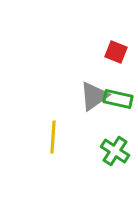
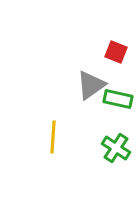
gray triangle: moved 3 px left, 11 px up
green cross: moved 1 px right, 3 px up
